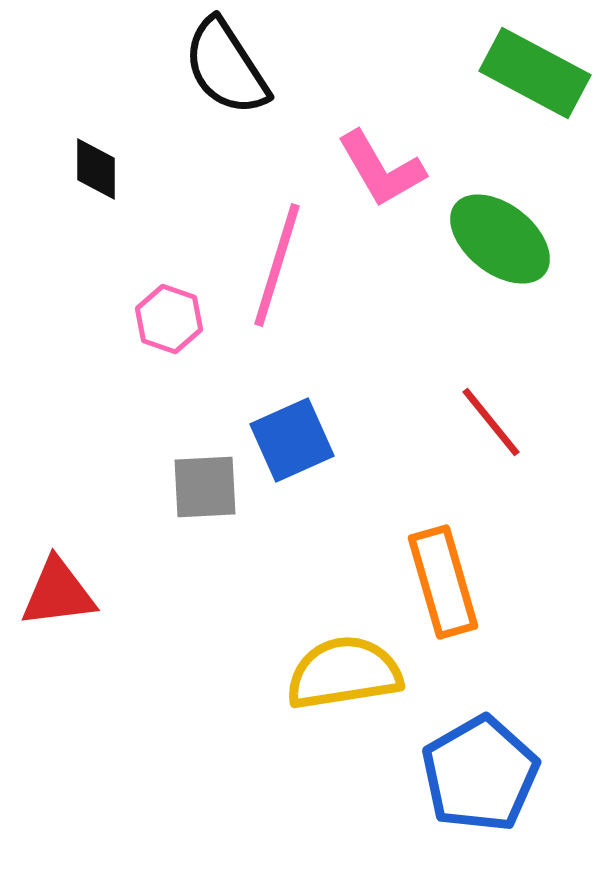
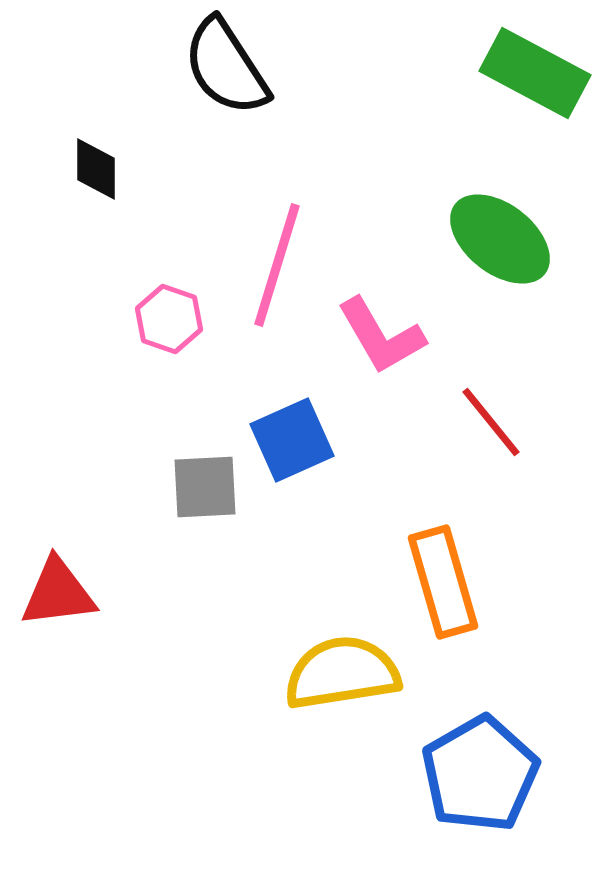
pink L-shape: moved 167 px down
yellow semicircle: moved 2 px left
